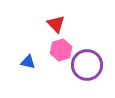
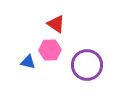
red triangle: rotated 12 degrees counterclockwise
pink hexagon: moved 11 px left; rotated 15 degrees clockwise
